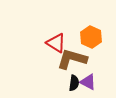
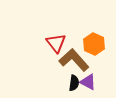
orange hexagon: moved 3 px right, 7 px down
red triangle: rotated 20 degrees clockwise
brown L-shape: moved 2 px right, 1 px down; rotated 32 degrees clockwise
